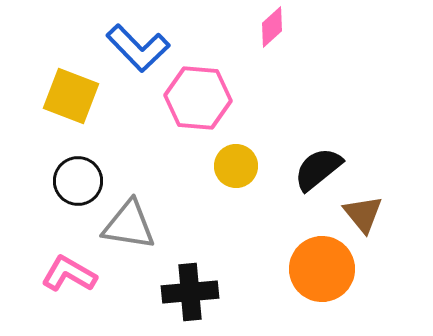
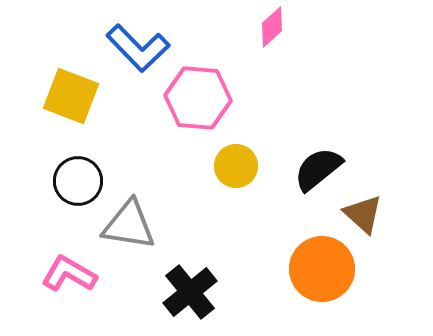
brown triangle: rotated 9 degrees counterclockwise
black cross: rotated 34 degrees counterclockwise
